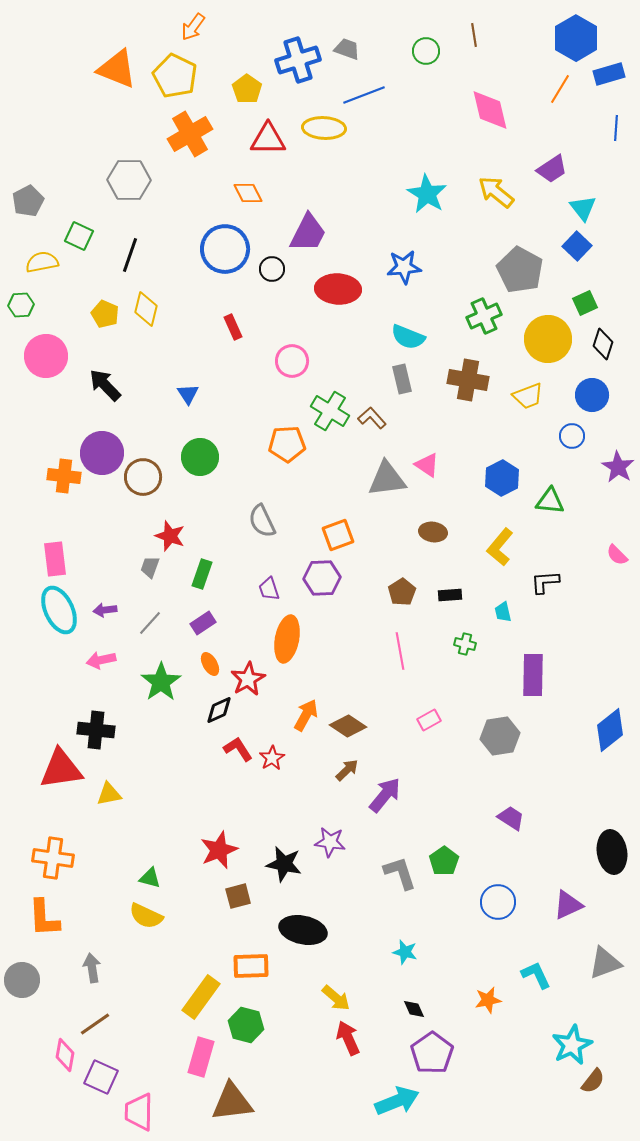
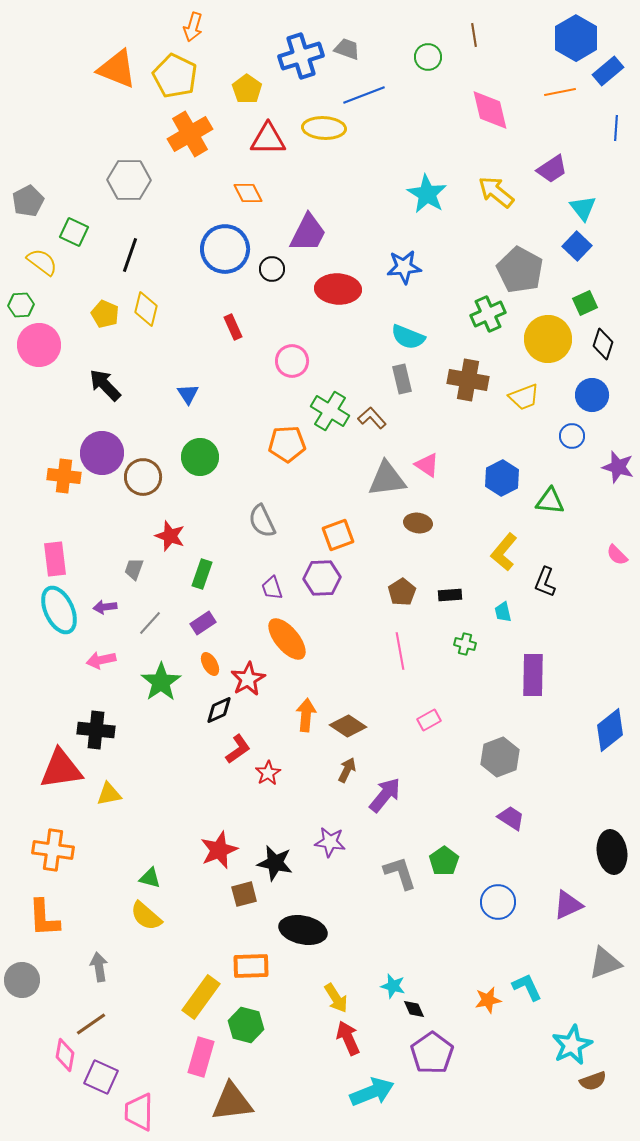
orange arrow at (193, 27): rotated 20 degrees counterclockwise
green circle at (426, 51): moved 2 px right, 6 px down
blue cross at (298, 60): moved 3 px right, 4 px up
blue rectangle at (609, 74): moved 1 px left, 3 px up; rotated 24 degrees counterclockwise
orange line at (560, 89): moved 3 px down; rotated 48 degrees clockwise
green square at (79, 236): moved 5 px left, 4 px up
yellow semicircle at (42, 262): rotated 48 degrees clockwise
green cross at (484, 316): moved 4 px right, 2 px up
pink circle at (46, 356): moved 7 px left, 11 px up
yellow trapezoid at (528, 396): moved 4 px left, 1 px down
purple star at (618, 467): rotated 16 degrees counterclockwise
brown ellipse at (433, 532): moved 15 px left, 9 px up
yellow L-shape at (500, 547): moved 4 px right, 5 px down
gray trapezoid at (150, 567): moved 16 px left, 2 px down
black L-shape at (545, 582): rotated 64 degrees counterclockwise
purple trapezoid at (269, 589): moved 3 px right, 1 px up
purple arrow at (105, 610): moved 3 px up
orange ellipse at (287, 639): rotated 51 degrees counterclockwise
orange arrow at (306, 715): rotated 24 degrees counterclockwise
gray hexagon at (500, 736): moved 21 px down; rotated 12 degrees counterclockwise
red L-shape at (238, 749): rotated 88 degrees clockwise
red star at (272, 758): moved 4 px left, 15 px down
brown arrow at (347, 770): rotated 20 degrees counterclockwise
orange cross at (53, 858): moved 8 px up
black star at (284, 864): moved 9 px left, 1 px up
brown square at (238, 896): moved 6 px right, 2 px up
yellow semicircle at (146, 916): rotated 16 degrees clockwise
cyan star at (405, 952): moved 12 px left, 34 px down
gray arrow at (92, 968): moved 7 px right, 1 px up
cyan L-shape at (536, 975): moved 9 px left, 12 px down
yellow arrow at (336, 998): rotated 16 degrees clockwise
brown line at (95, 1024): moved 4 px left
brown semicircle at (593, 1081): rotated 32 degrees clockwise
cyan arrow at (397, 1101): moved 25 px left, 9 px up
